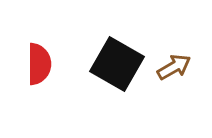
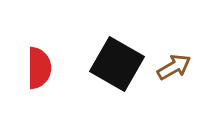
red semicircle: moved 4 px down
